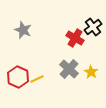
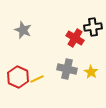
black cross: rotated 30 degrees clockwise
gray cross: moved 2 px left; rotated 30 degrees counterclockwise
